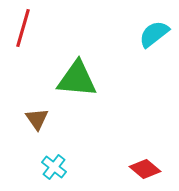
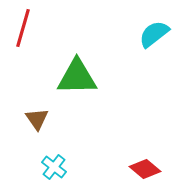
green triangle: moved 2 px up; rotated 6 degrees counterclockwise
